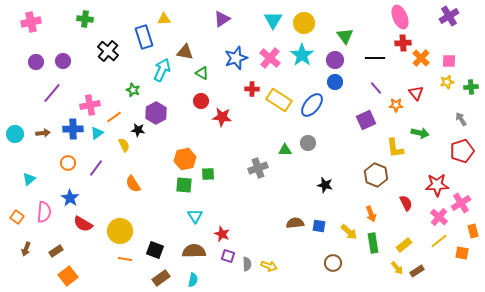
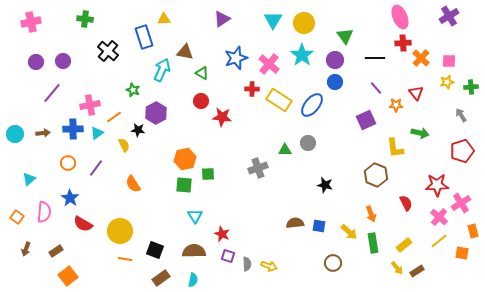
pink cross at (270, 58): moved 1 px left, 6 px down
gray arrow at (461, 119): moved 4 px up
